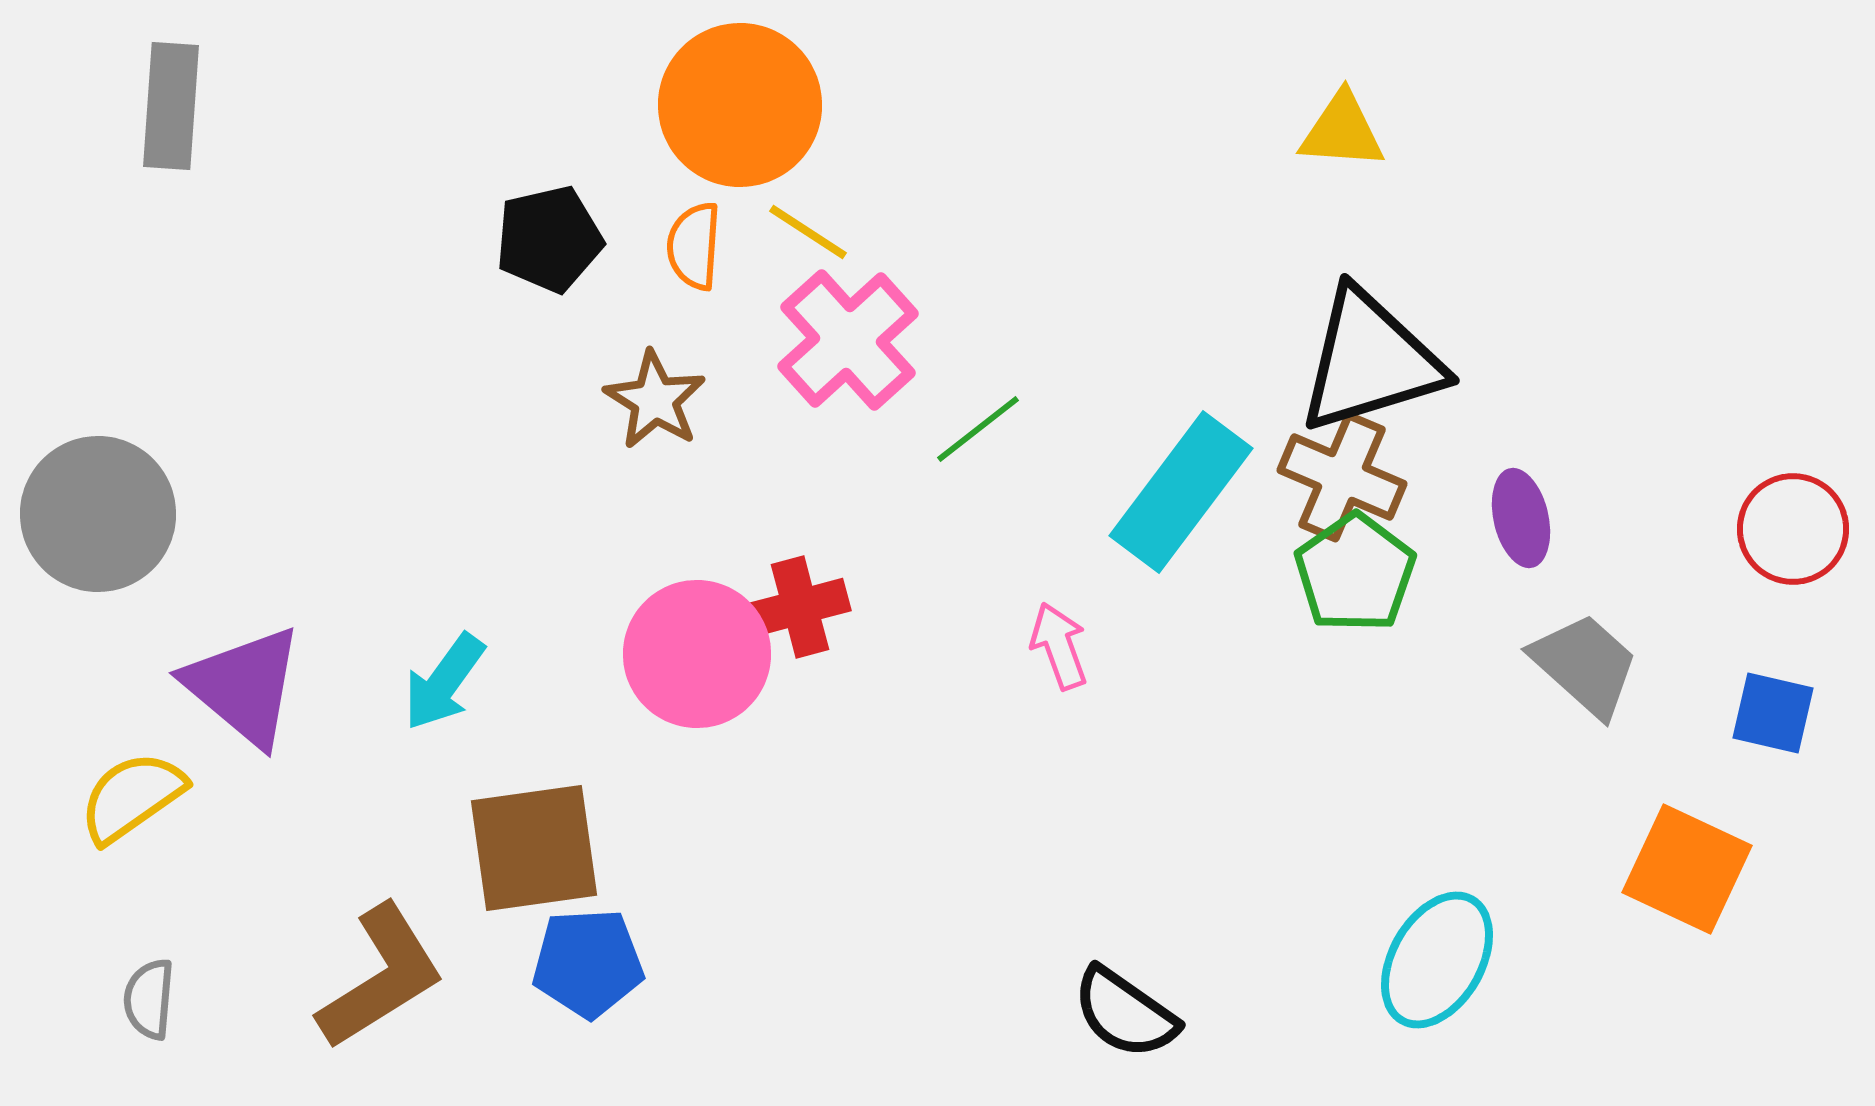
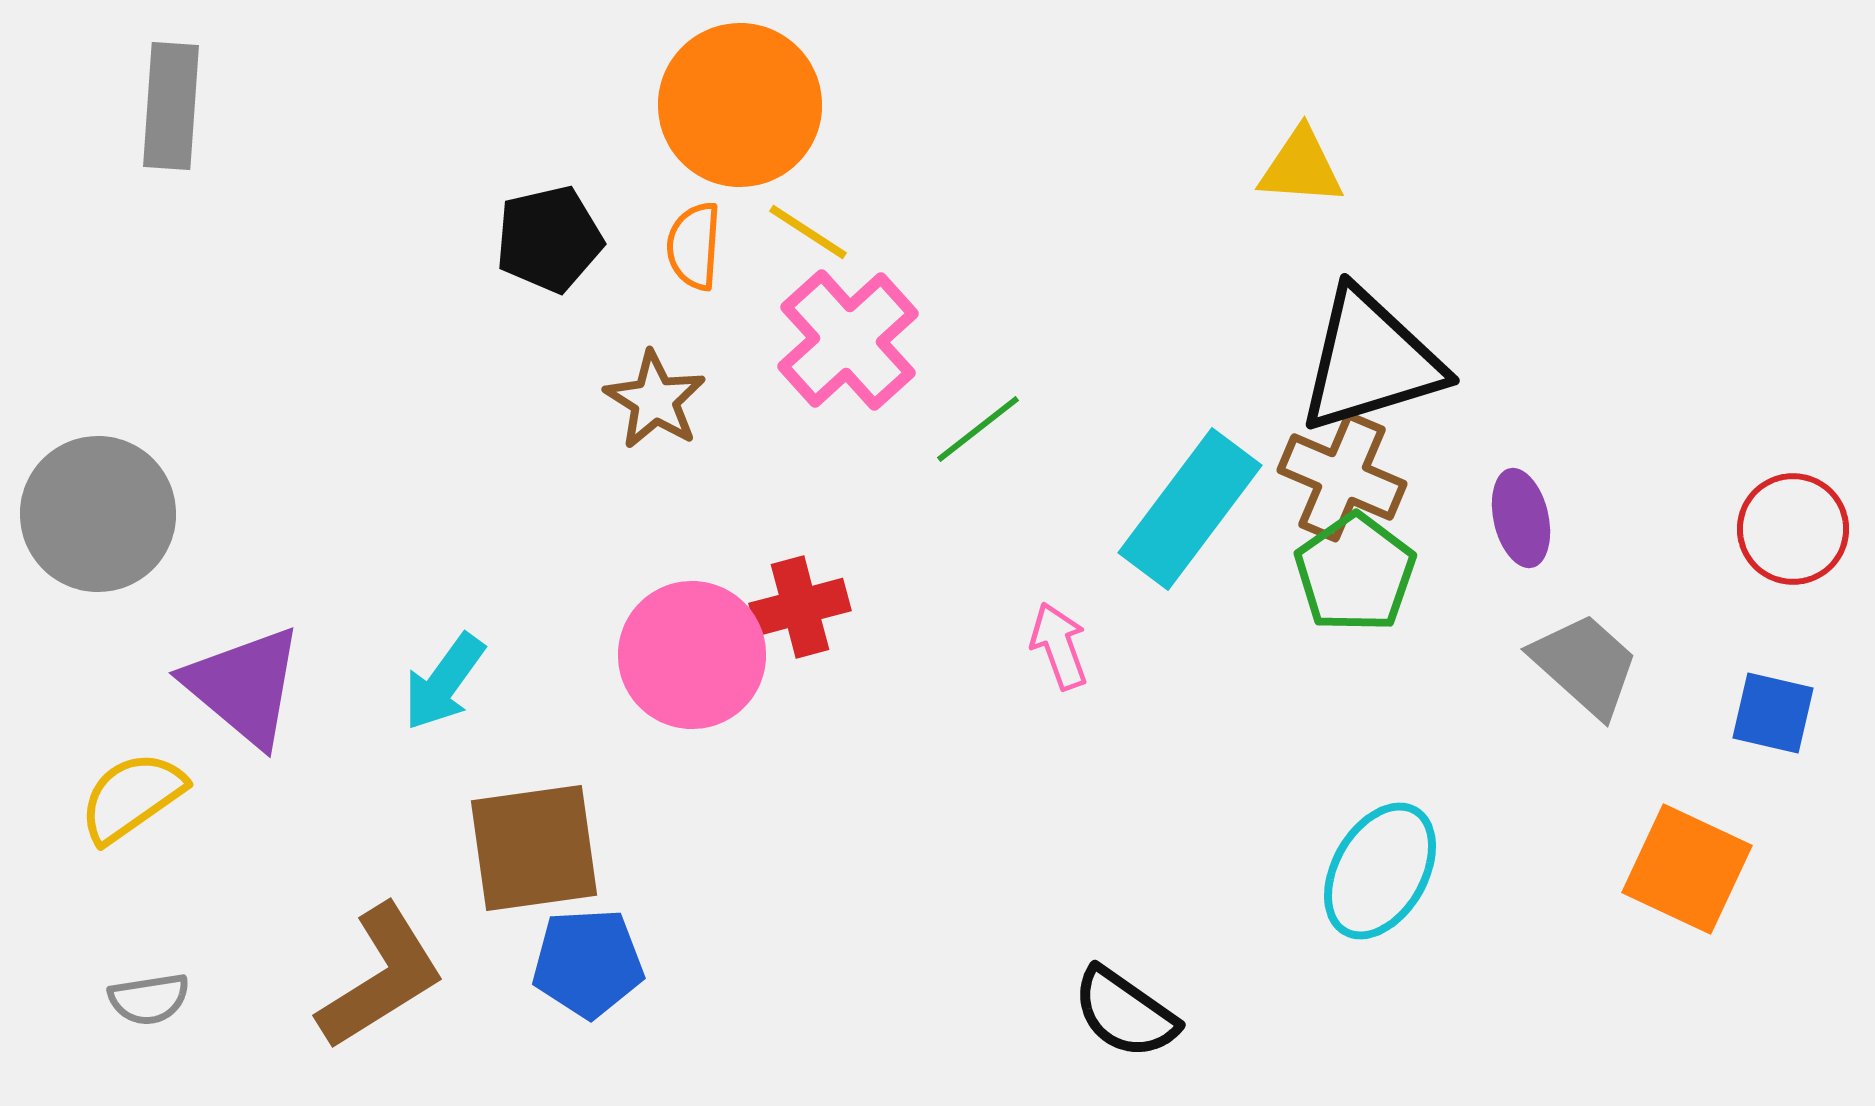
yellow triangle: moved 41 px left, 36 px down
cyan rectangle: moved 9 px right, 17 px down
pink circle: moved 5 px left, 1 px down
cyan ellipse: moved 57 px left, 89 px up
gray semicircle: rotated 104 degrees counterclockwise
